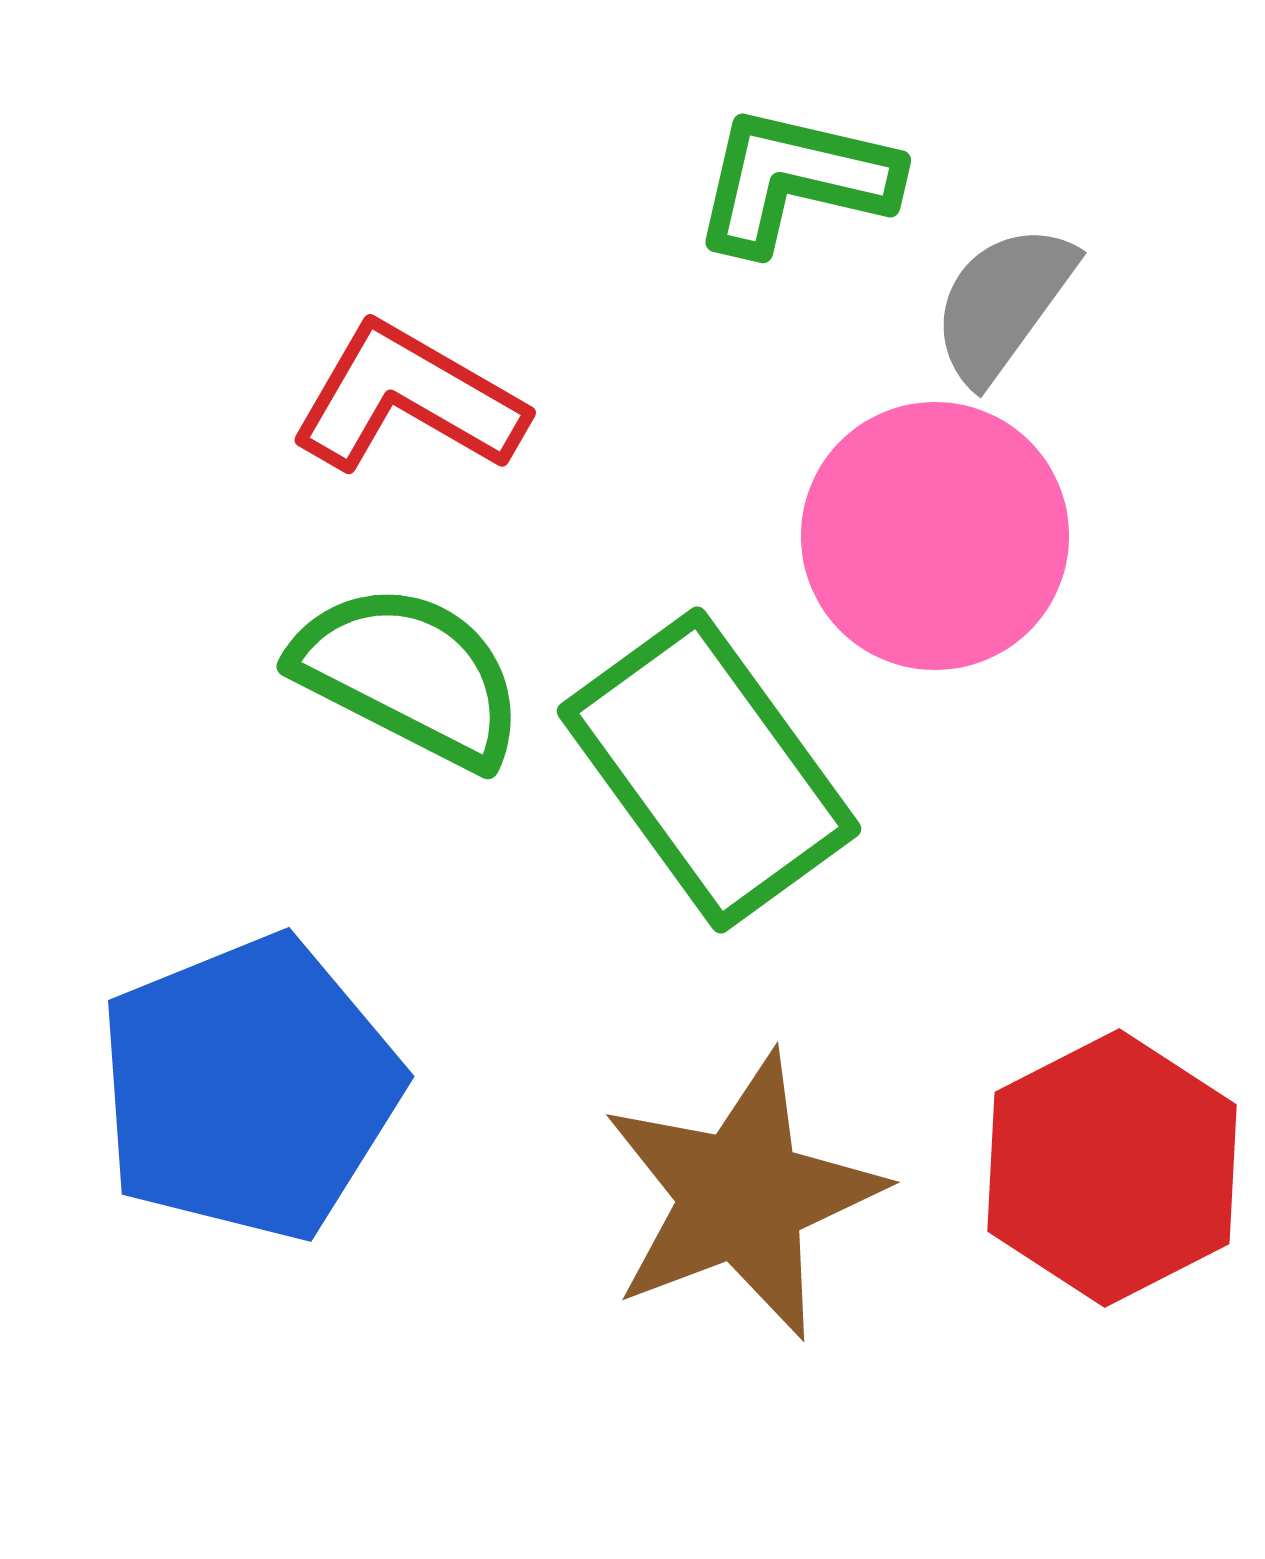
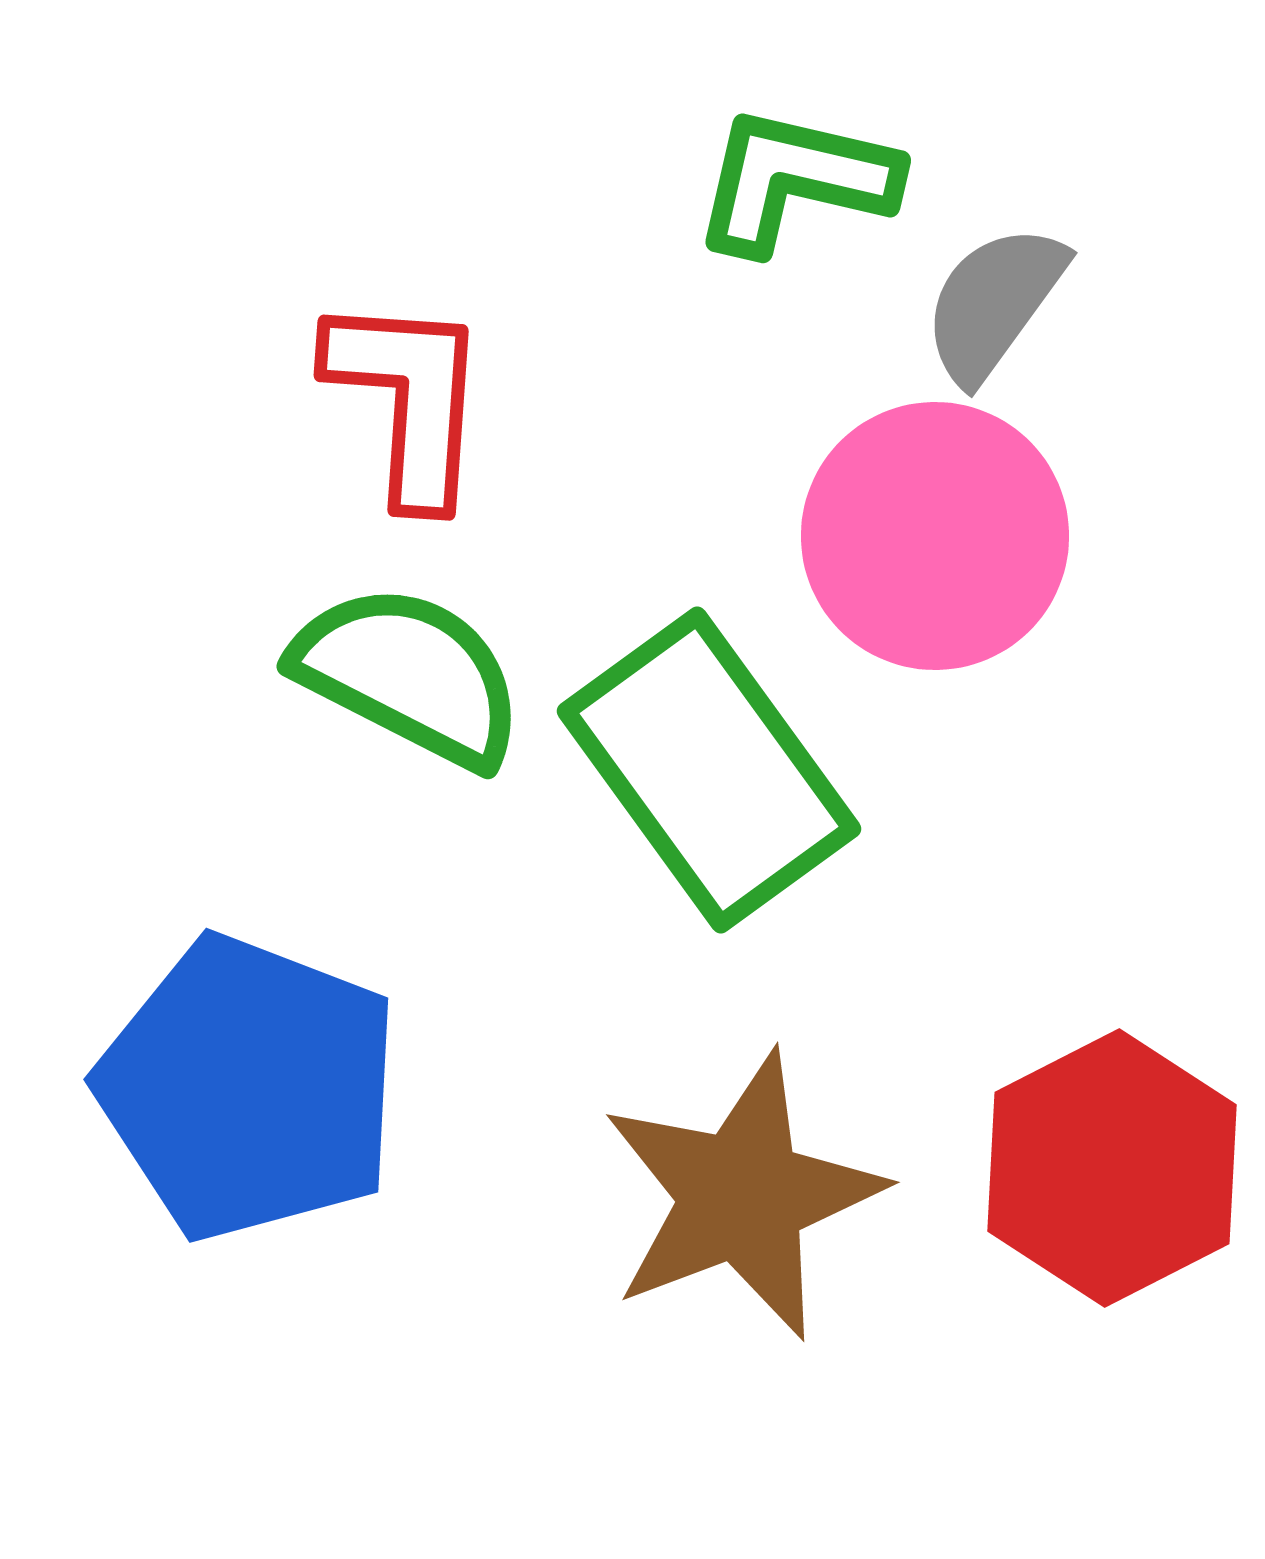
gray semicircle: moved 9 px left
red L-shape: rotated 64 degrees clockwise
blue pentagon: rotated 29 degrees counterclockwise
